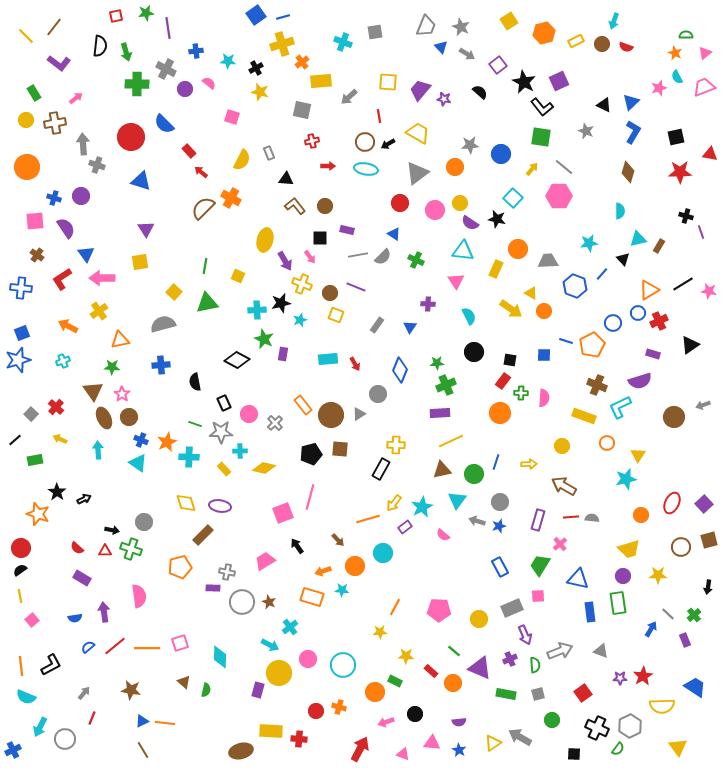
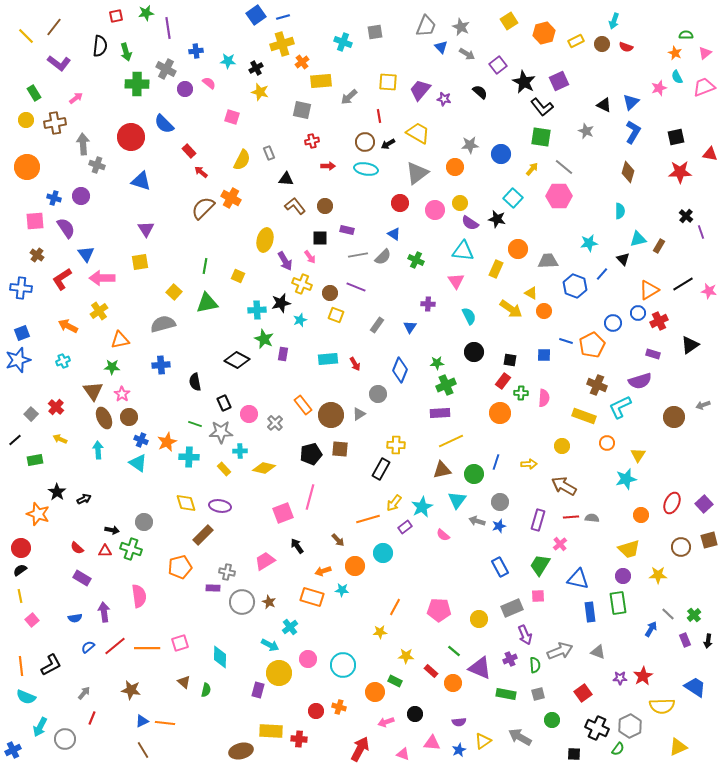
black cross at (686, 216): rotated 24 degrees clockwise
black arrow at (708, 587): moved 54 px down
gray triangle at (601, 651): moved 3 px left, 1 px down
yellow triangle at (493, 743): moved 10 px left, 2 px up
yellow triangle at (678, 747): rotated 42 degrees clockwise
blue star at (459, 750): rotated 16 degrees clockwise
